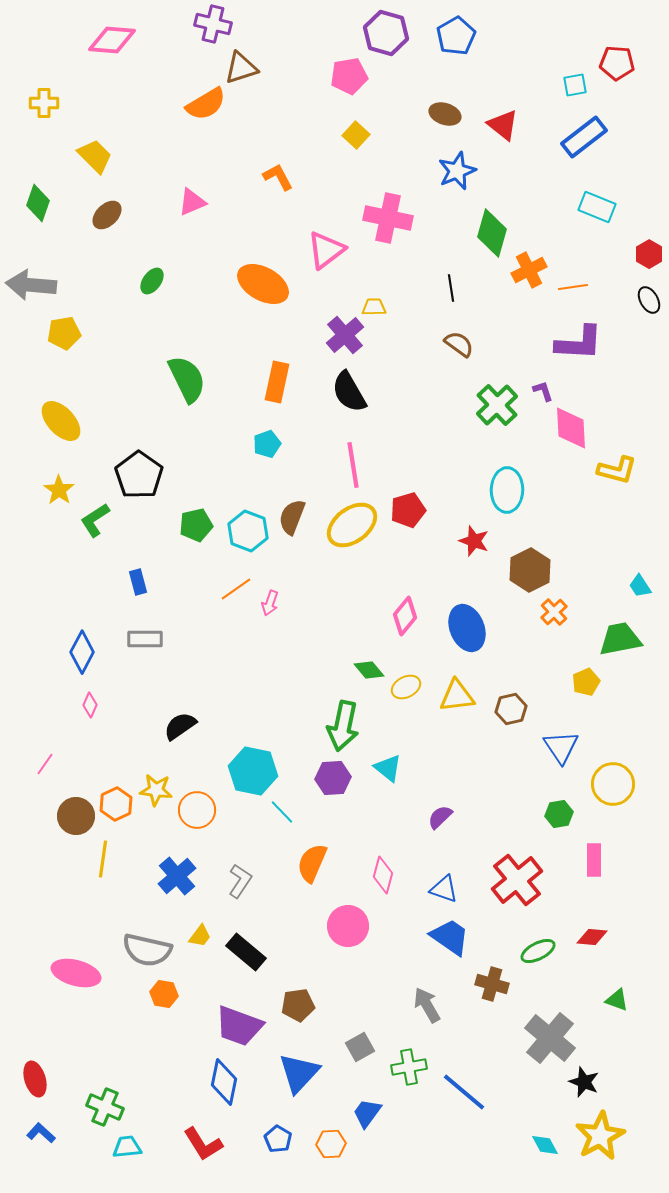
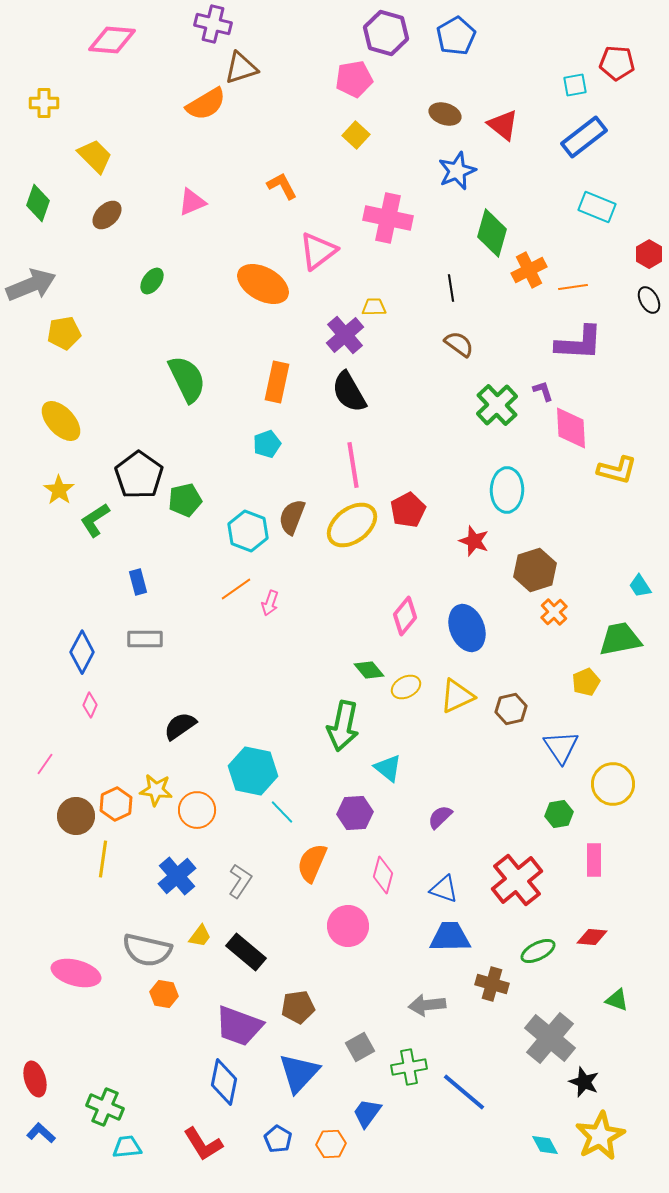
pink pentagon at (349, 76): moved 5 px right, 3 px down
orange L-shape at (278, 177): moved 4 px right, 9 px down
pink triangle at (326, 250): moved 8 px left, 1 px down
gray arrow at (31, 285): rotated 153 degrees clockwise
red pentagon at (408, 510): rotated 12 degrees counterclockwise
green pentagon at (196, 525): moved 11 px left, 25 px up
brown hexagon at (530, 570): moved 5 px right; rotated 9 degrees clockwise
yellow triangle at (457, 696): rotated 18 degrees counterclockwise
purple hexagon at (333, 778): moved 22 px right, 35 px down
blue trapezoid at (450, 937): rotated 36 degrees counterclockwise
brown pentagon at (298, 1005): moved 2 px down
gray arrow at (427, 1005): rotated 66 degrees counterclockwise
